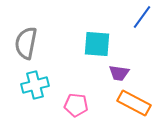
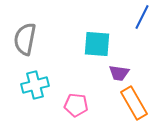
blue line: rotated 10 degrees counterclockwise
gray semicircle: moved 1 px left, 4 px up
orange rectangle: rotated 32 degrees clockwise
